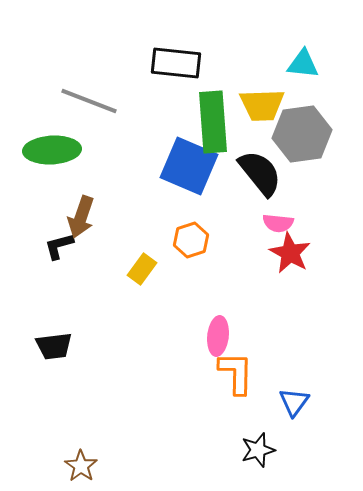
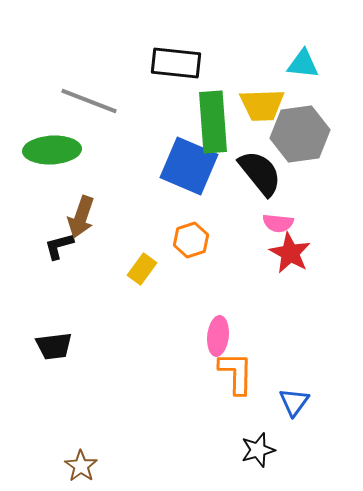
gray hexagon: moved 2 px left
